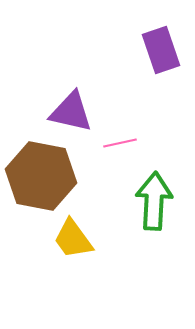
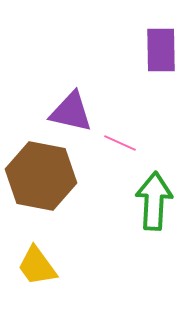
purple rectangle: rotated 18 degrees clockwise
pink line: rotated 36 degrees clockwise
yellow trapezoid: moved 36 px left, 27 px down
